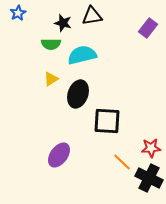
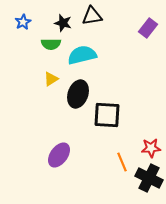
blue star: moved 5 px right, 9 px down
black square: moved 6 px up
orange line: rotated 24 degrees clockwise
